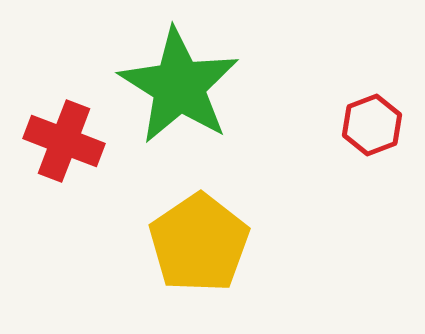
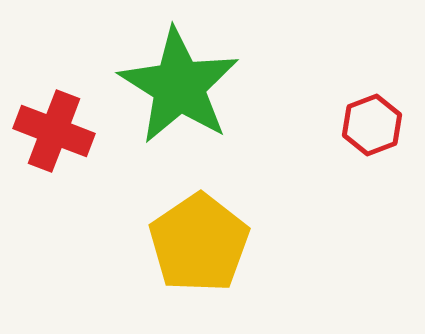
red cross: moved 10 px left, 10 px up
